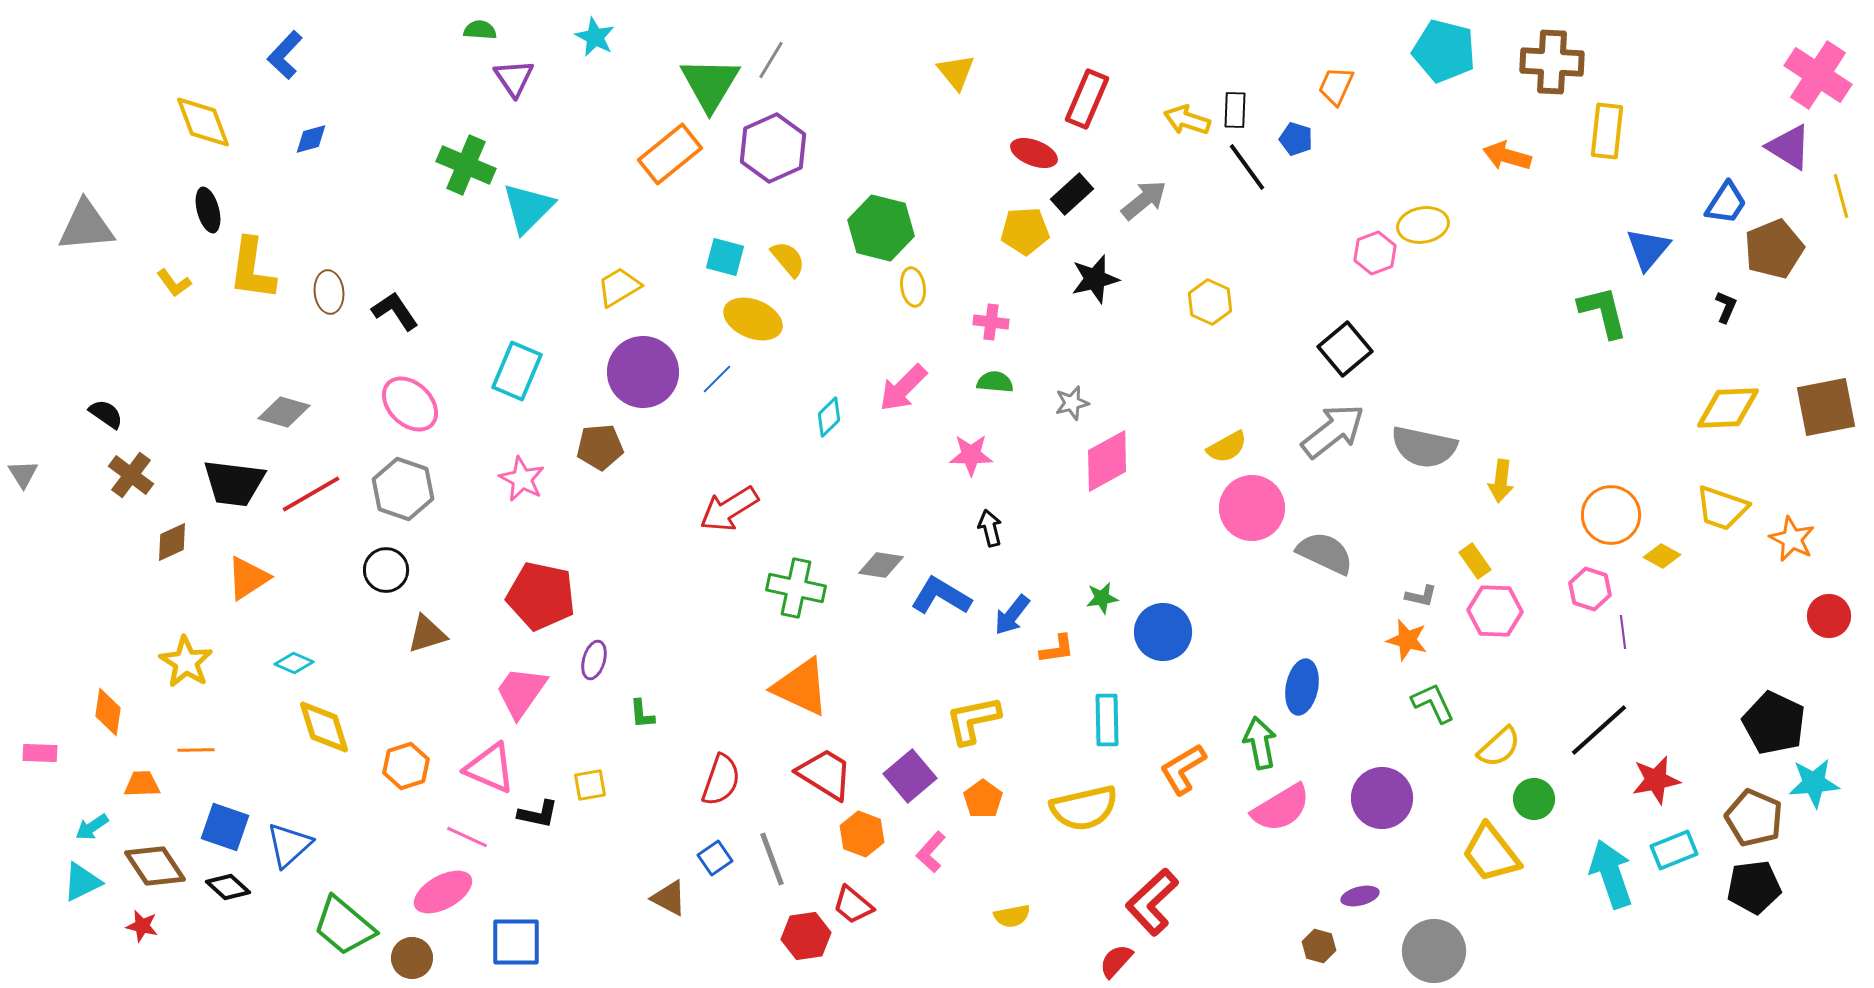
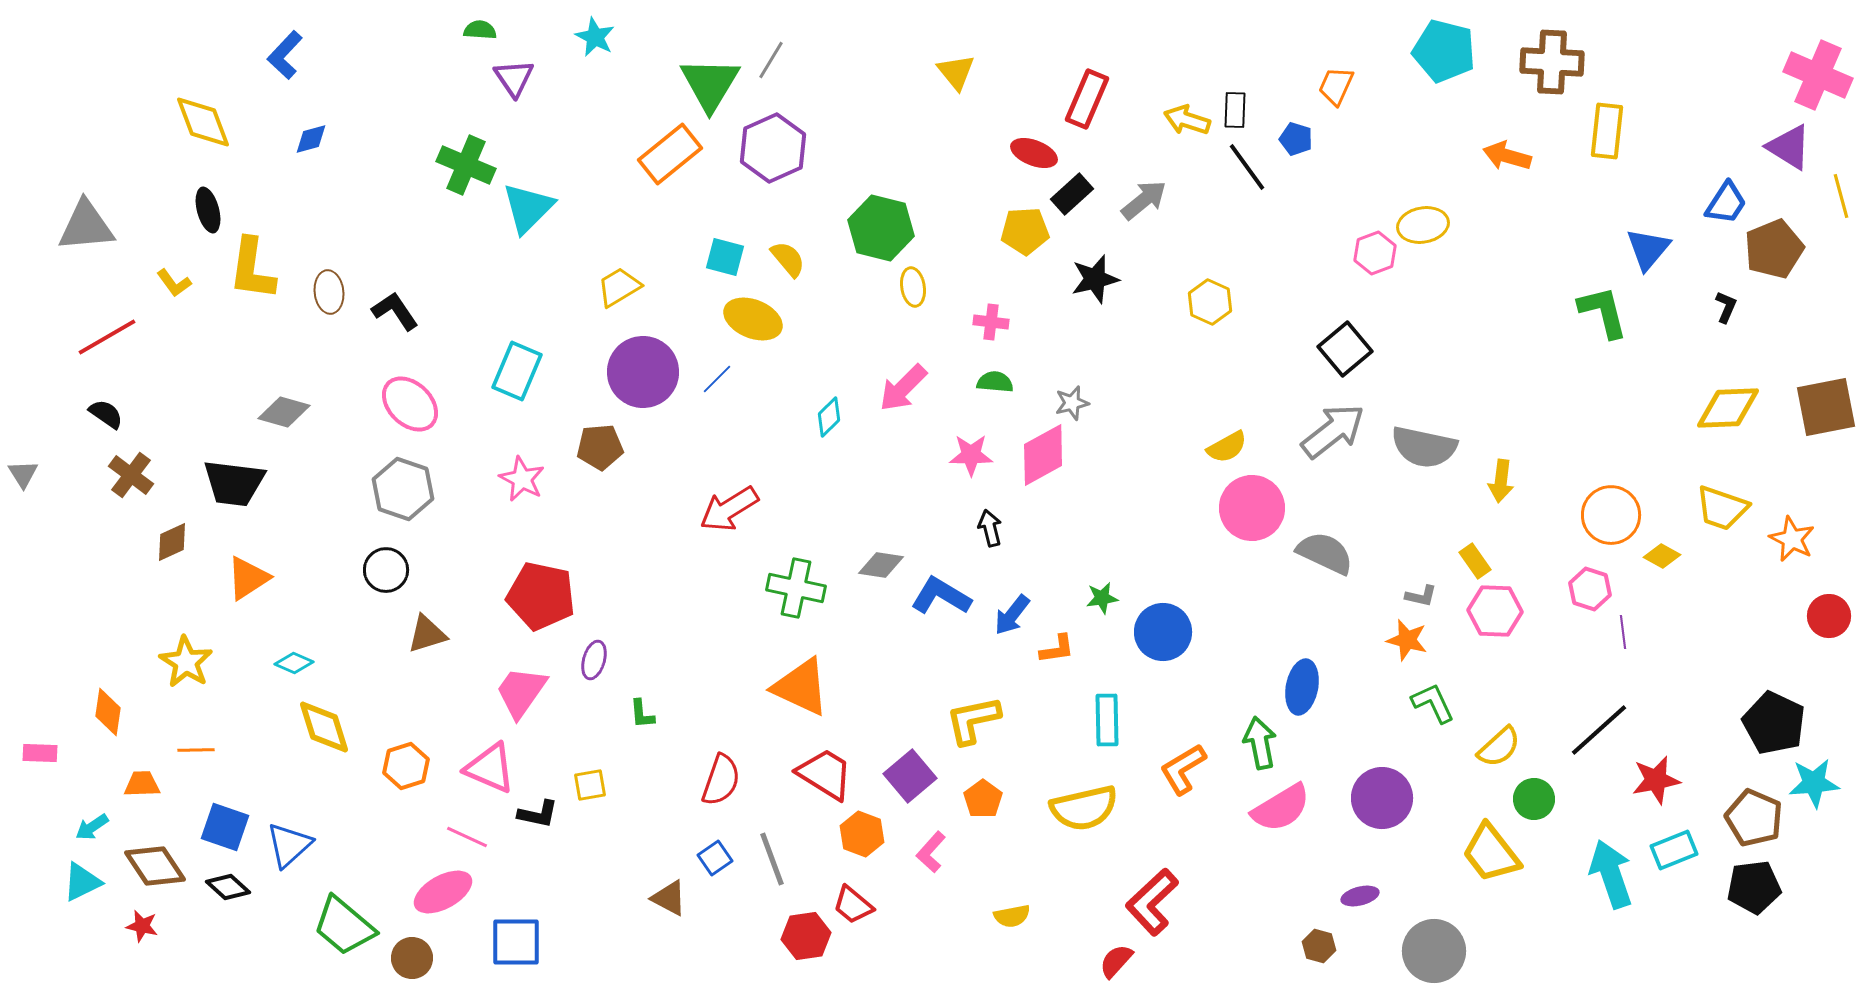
pink cross at (1818, 75): rotated 10 degrees counterclockwise
pink diamond at (1107, 461): moved 64 px left, 6 px up
red line at (311, 494): moved 204 px left, 157 px up
